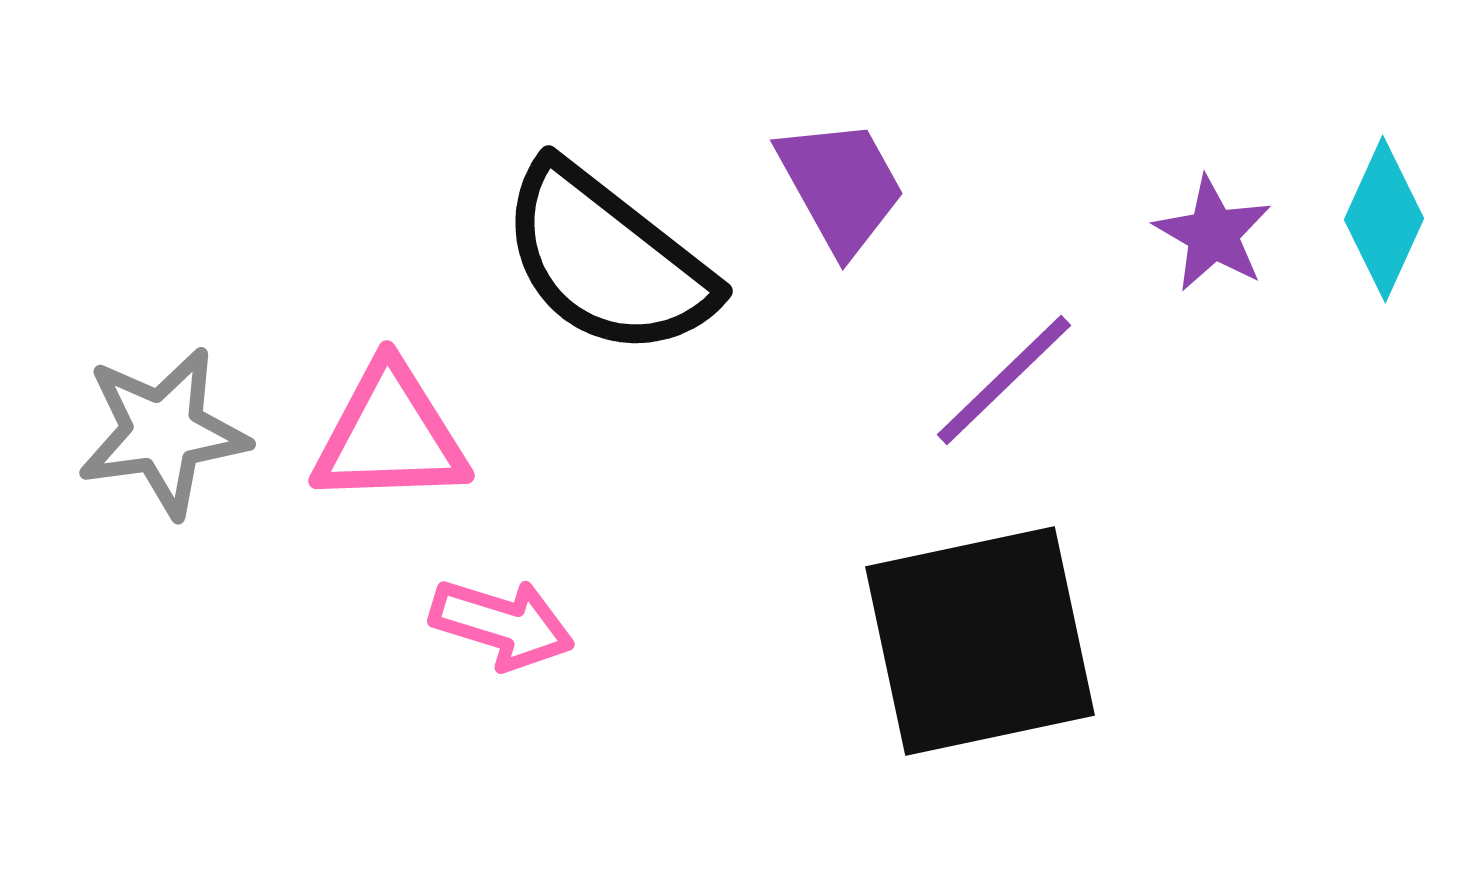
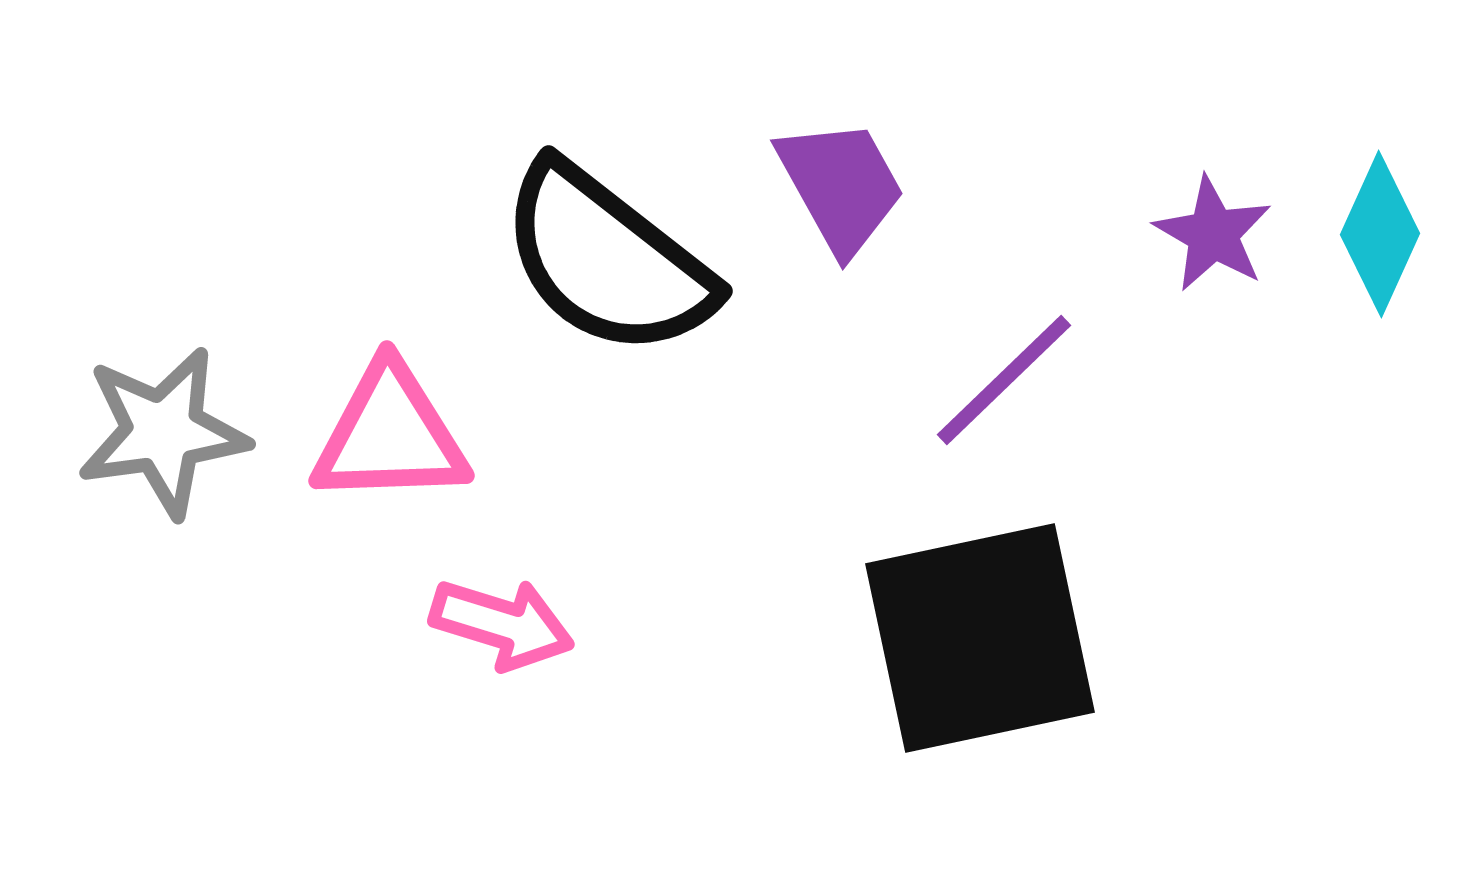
cyan diamond: moved 4 px left, 15 px down
black square: moved 3 px up
